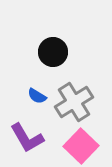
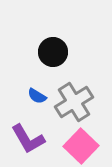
purple L-shape: moved 1 px right, 1 px down
